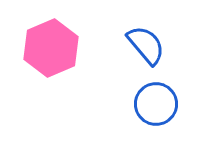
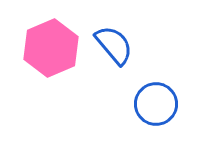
blue semicircle: moved 32 px left
